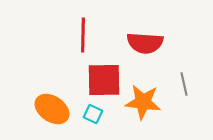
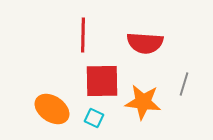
red square: moved 2 px left, 1 px down
gray line: rotated 30 degrees clockwise
cyan square: moved 1 px right, 4 px down
